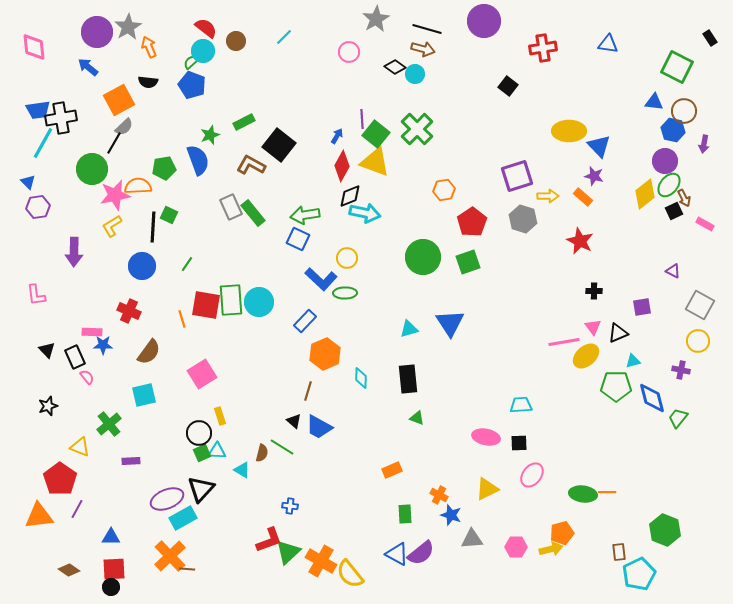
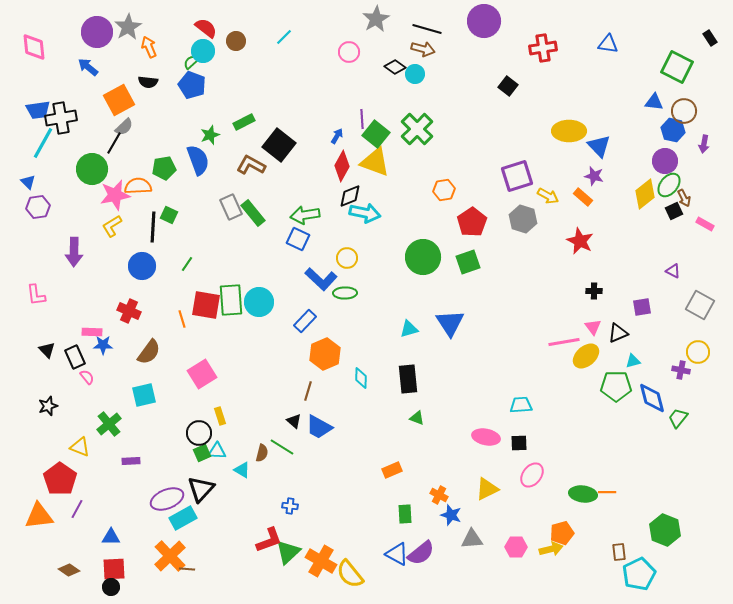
yellow arrow at (548, 196): rotated 30 degrees clockwise
yellow circle at (698, 341): moved 11 px down
